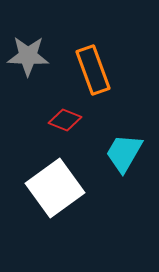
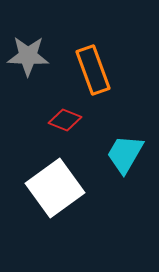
cyan trapezoid: moved 1 px right, 1 px down
